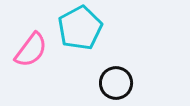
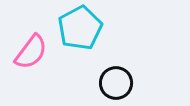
pink semicircle: moved 2 px down
